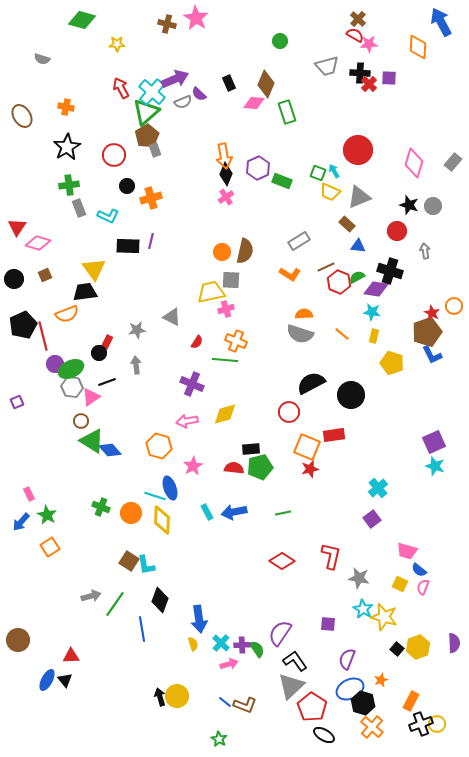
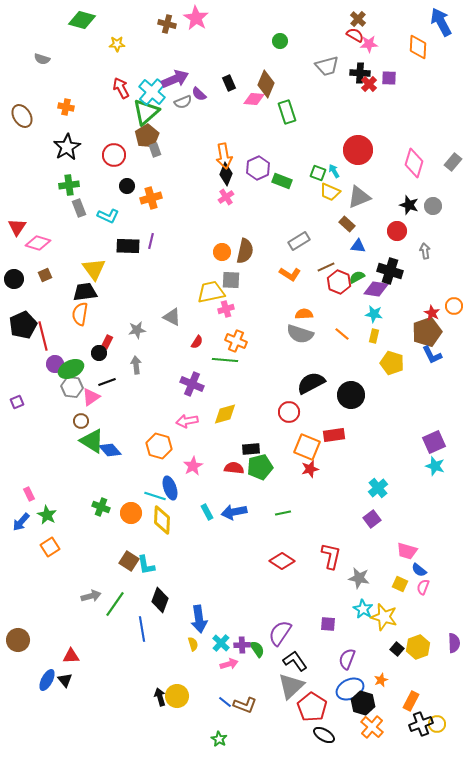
pink diamond at (254, 103): moved 4 px up
cyan star at (372, 312): moved 2 px right, 2 px down
orange semicircle at (67, 314): moved 13 px right; rotated 120 degrees clockwise
